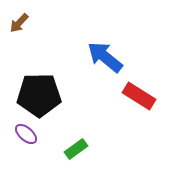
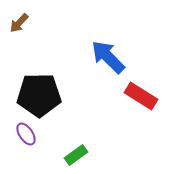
blue arrow: moved 3 px right; rotated 6 degrees clockwise
red rectangle: moved 2 px right
purple ellipse: rotated 15 degrees clockwise
green rectangle: moved 6 px down
